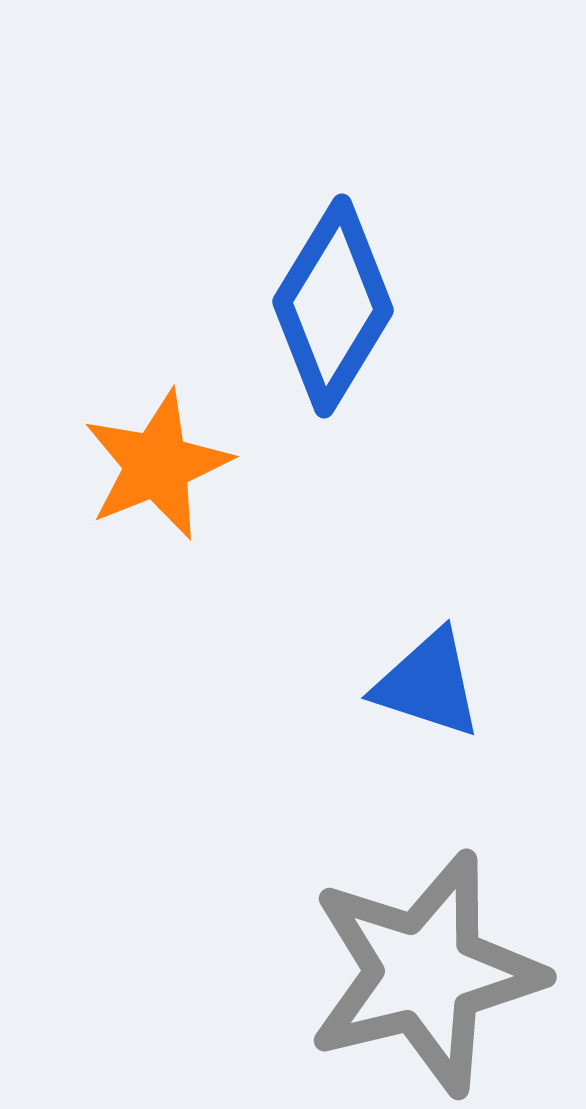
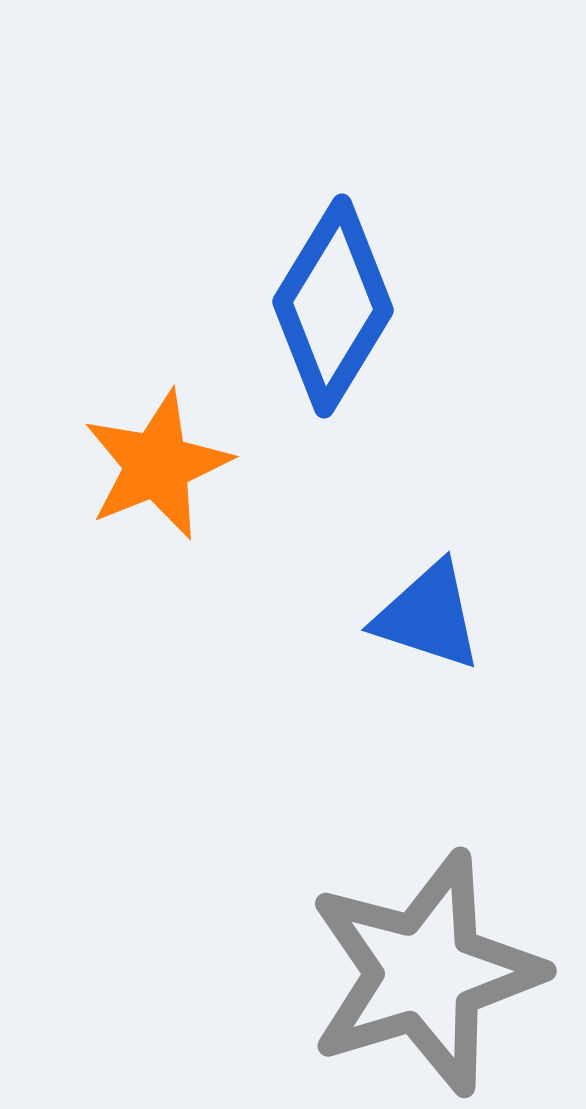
blue triangle: moved 68 px up
gray star: rotated 3 degrees counterclockwise
